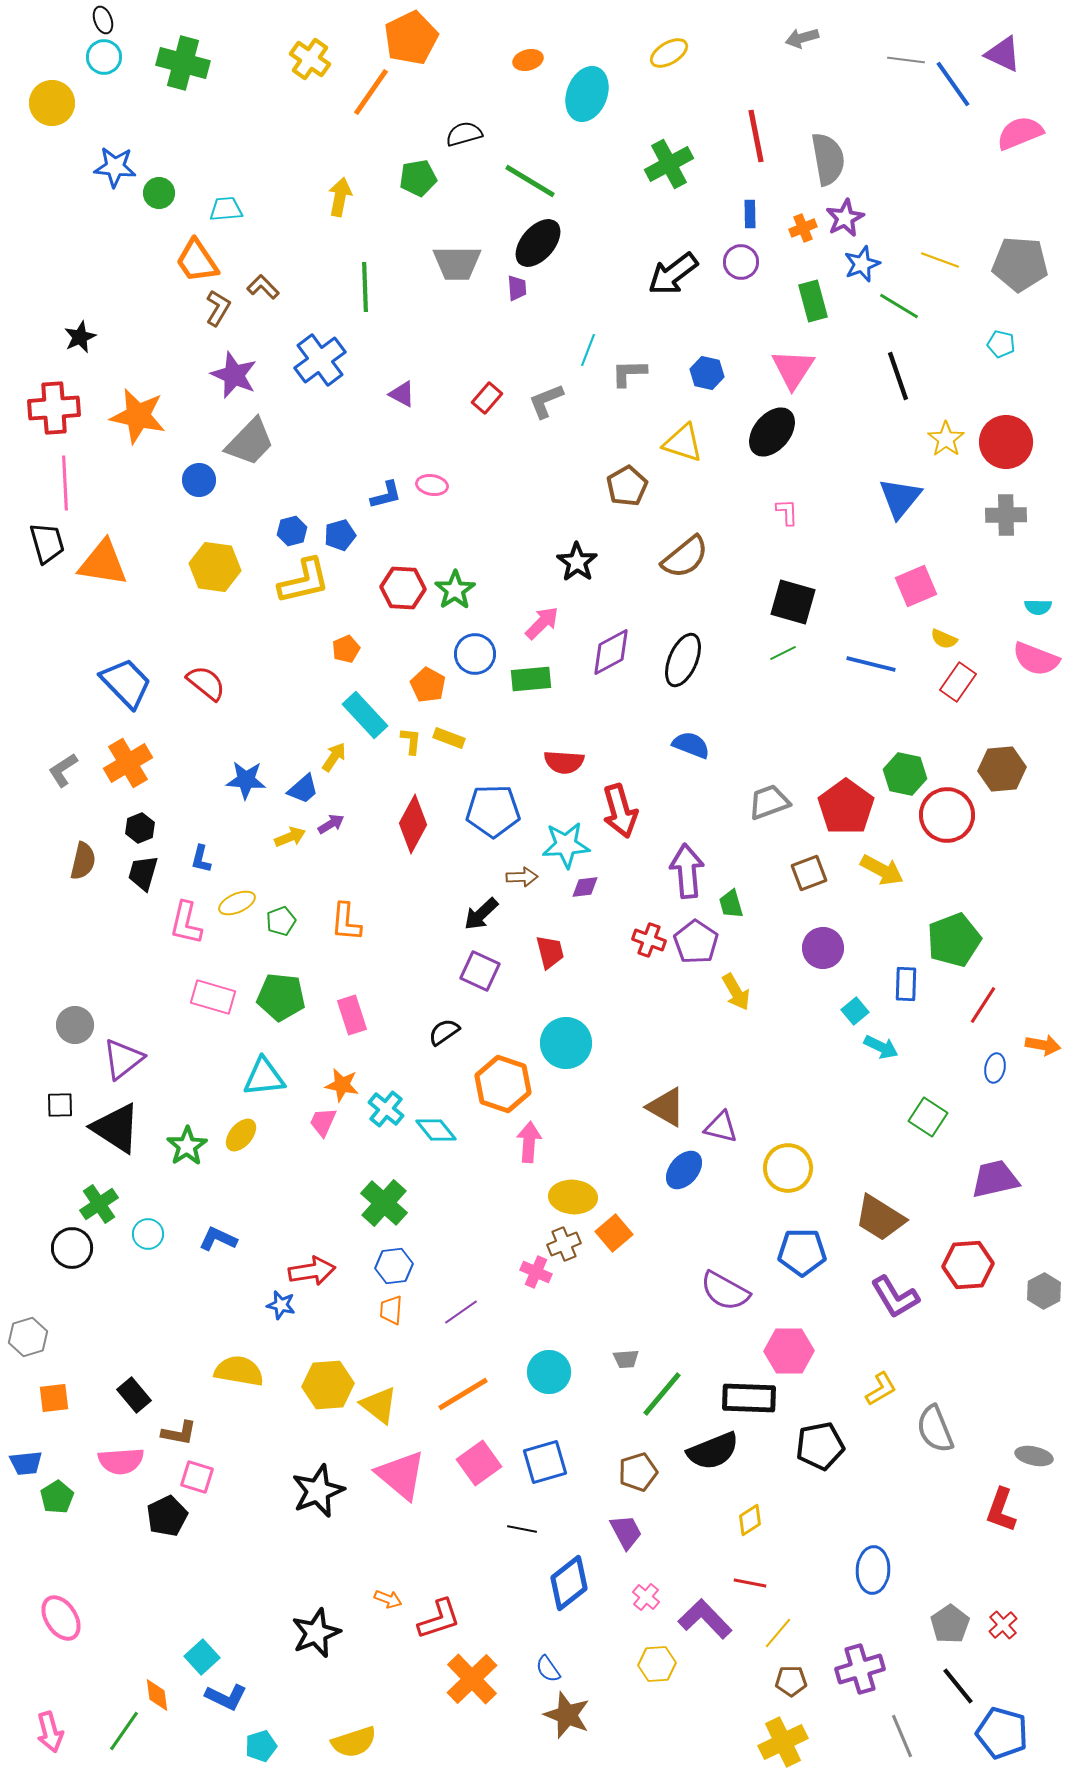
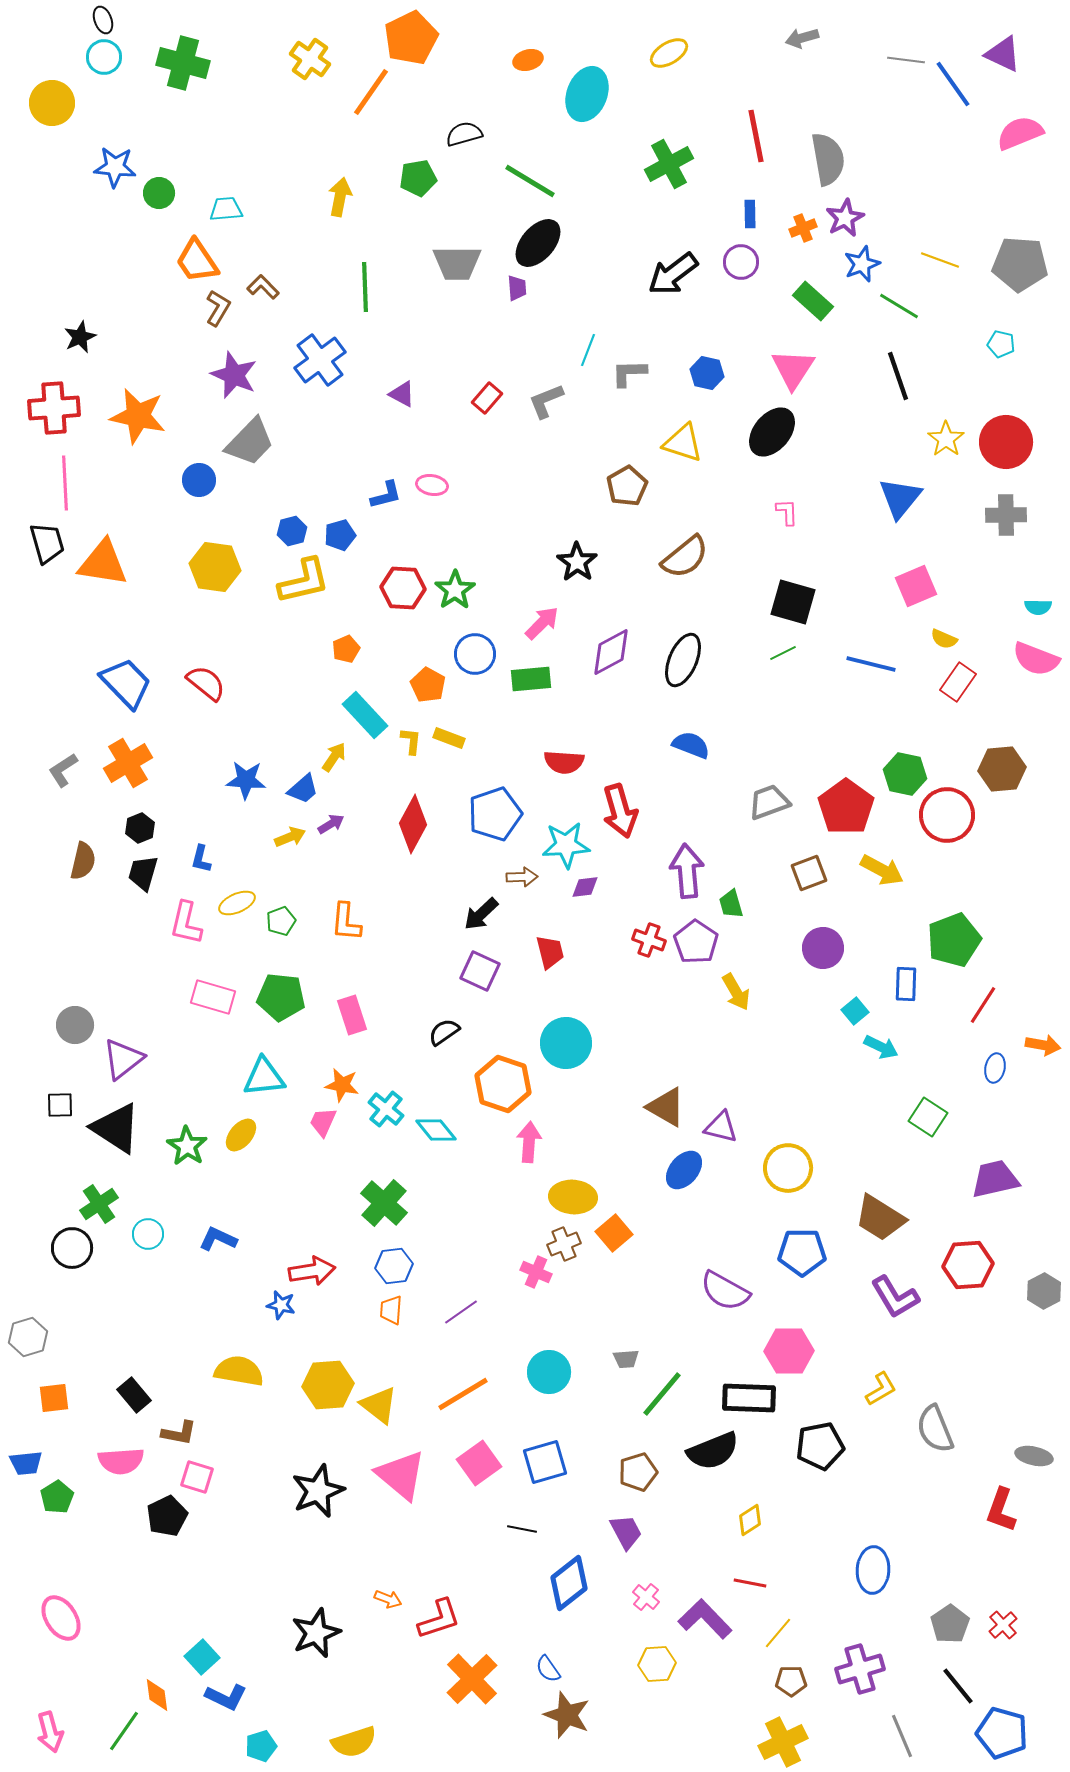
green rectangle at (813, 301): rotated 33 degrees counterclockwise
blue pentagon at (493, 811): moved 2 px right, 3 px down; rotated 18 degrees counterclockwise
green star at (187, 1146): rotated 6 degrees counterclockwise
